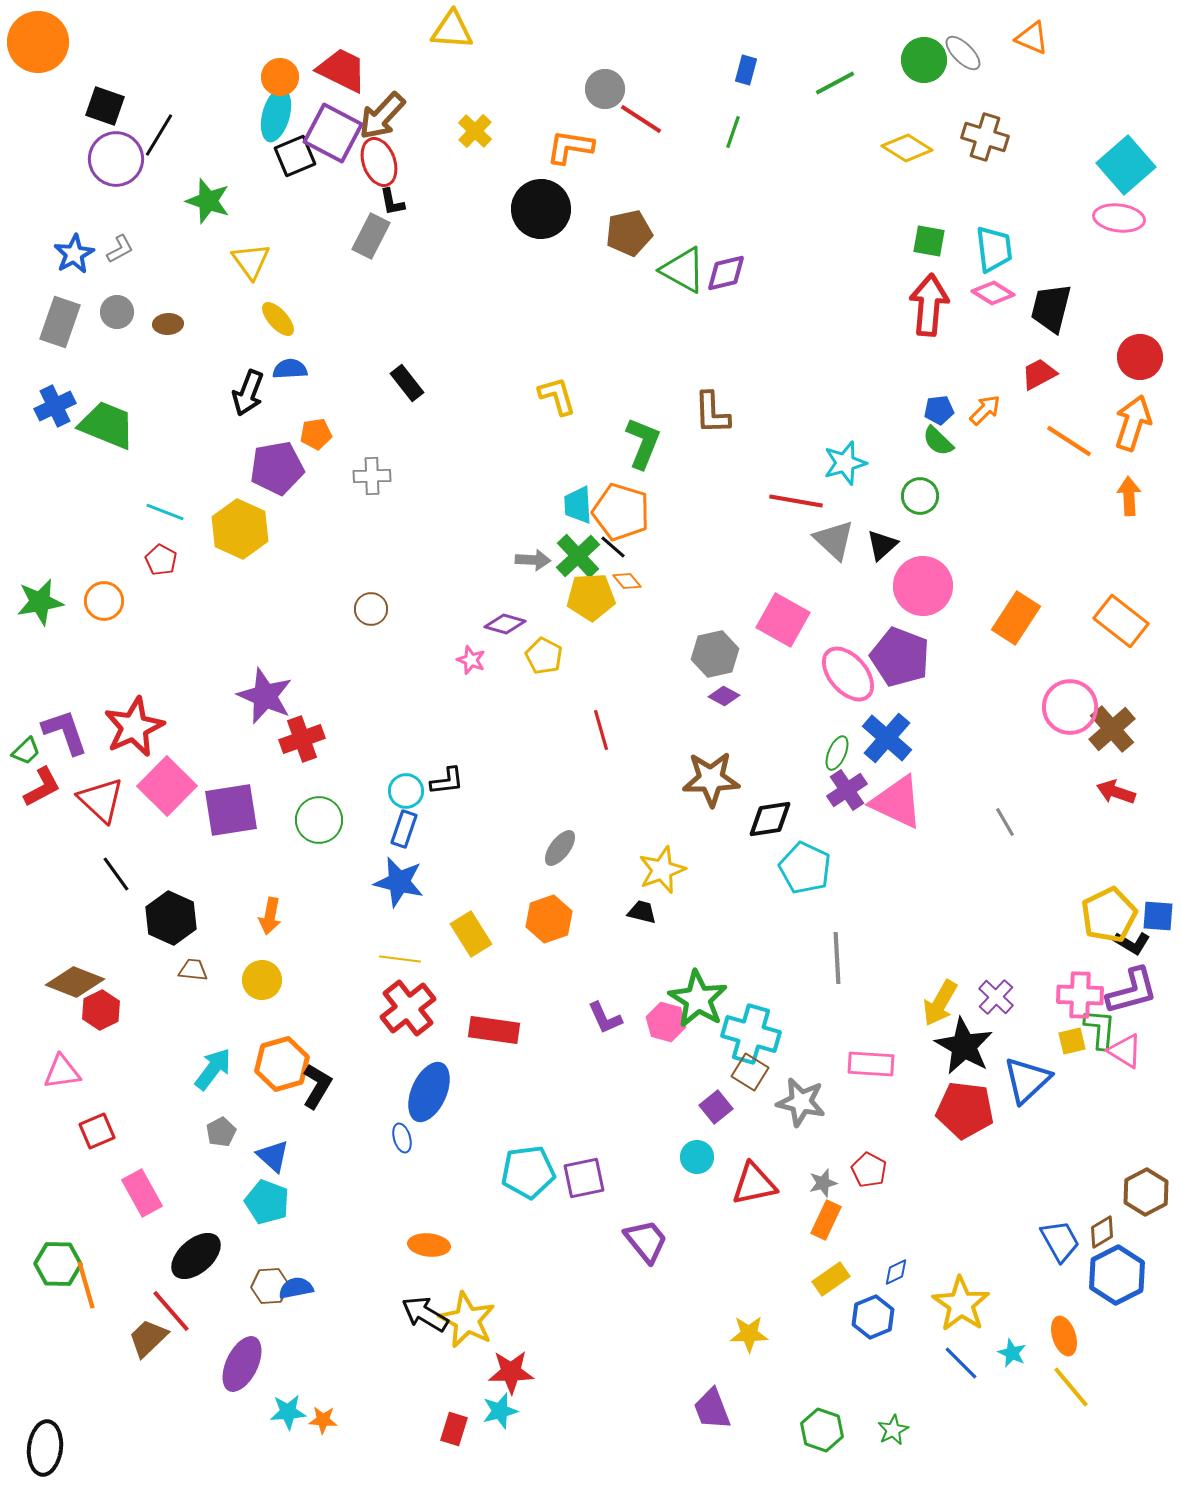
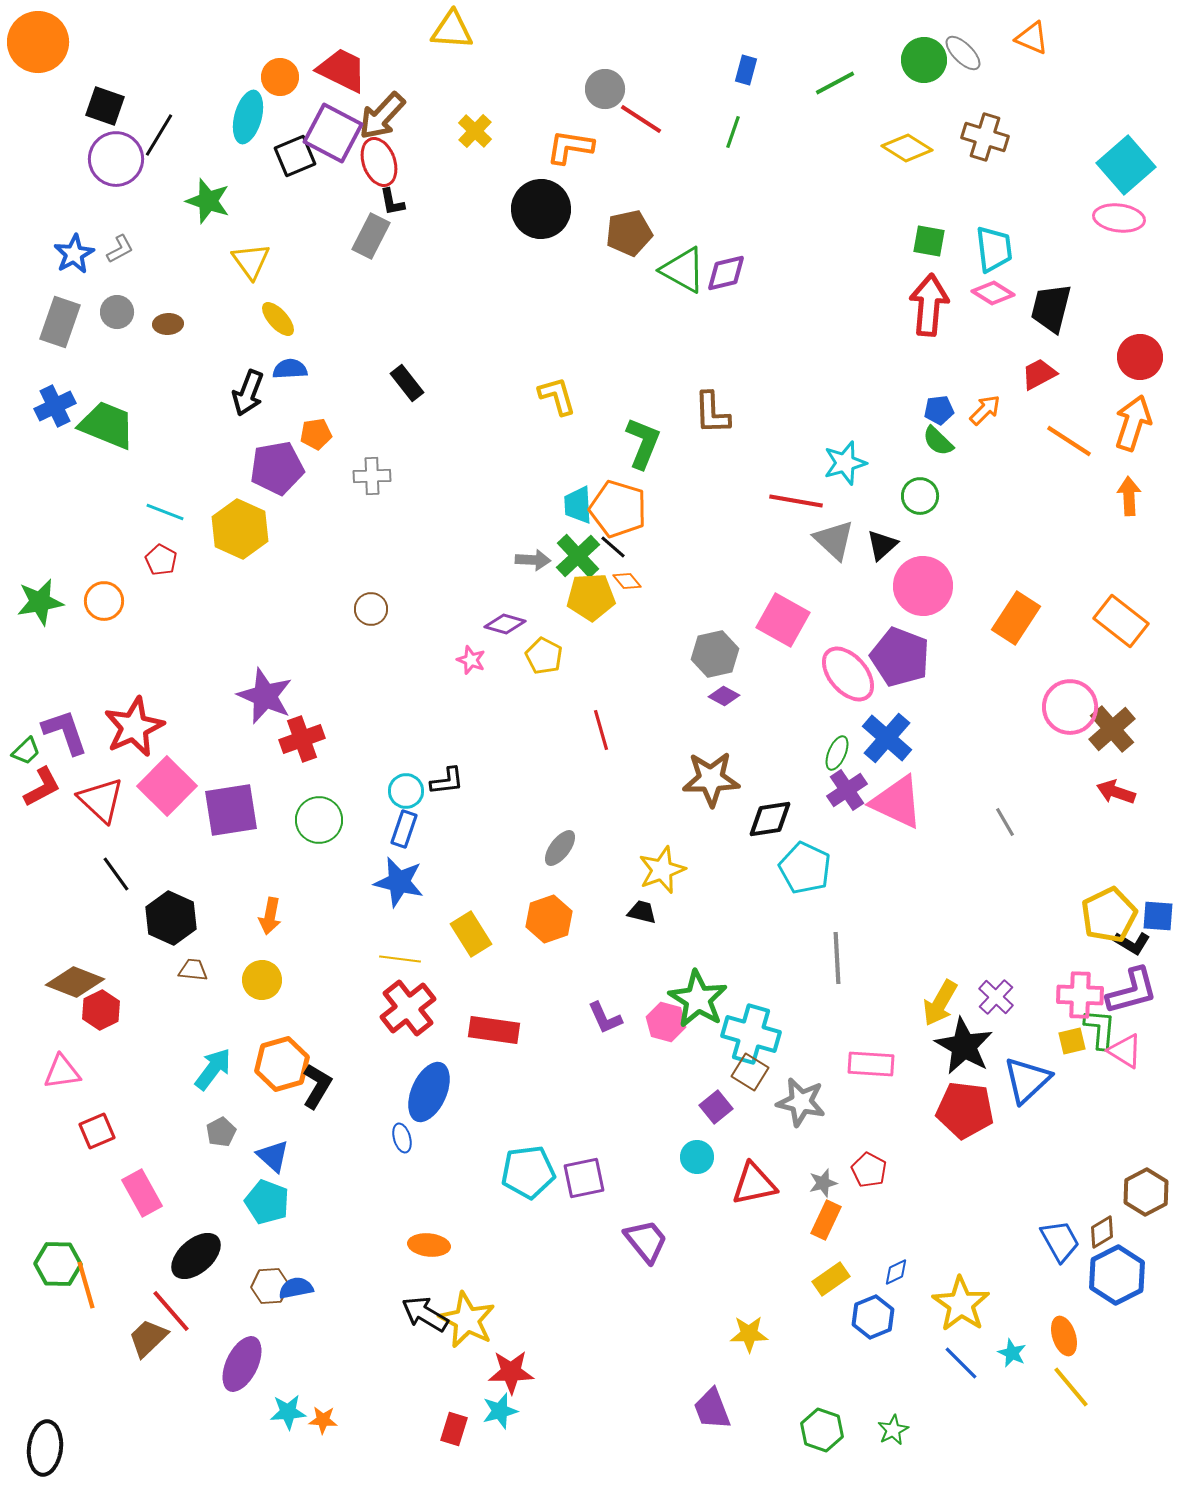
cyan ellipse at (276, 115): moved 28 px left, 2 px down
orange pentagon at (621, 512): moved 3 px left, 3 px up
